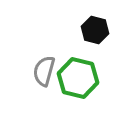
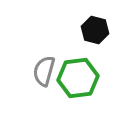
green hexagon: rotated 21 degrees counterclockwise
